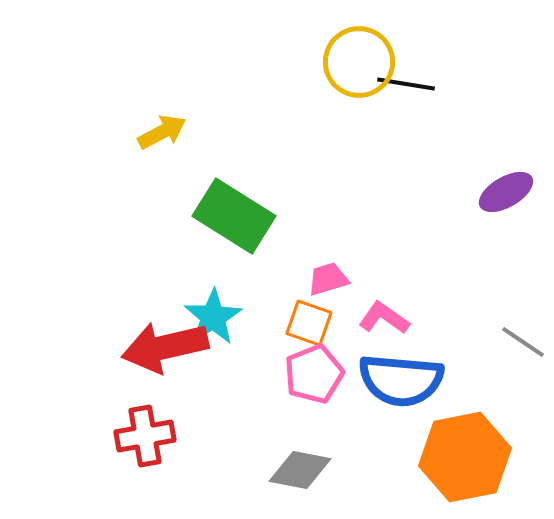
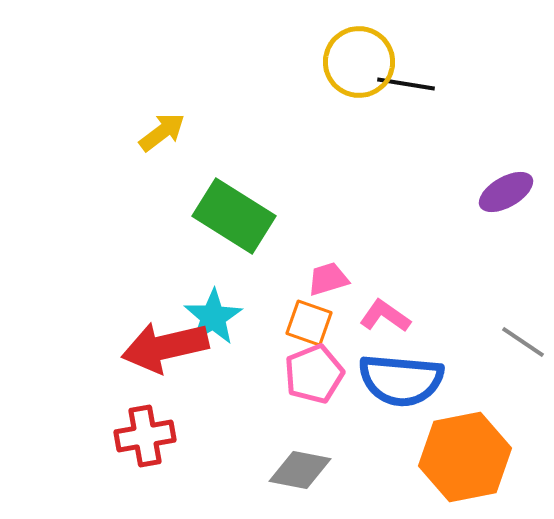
yellow arrow: rotated 9 degrees counterclockwise
pink L-shape: moved 1 px right, 2 px up
